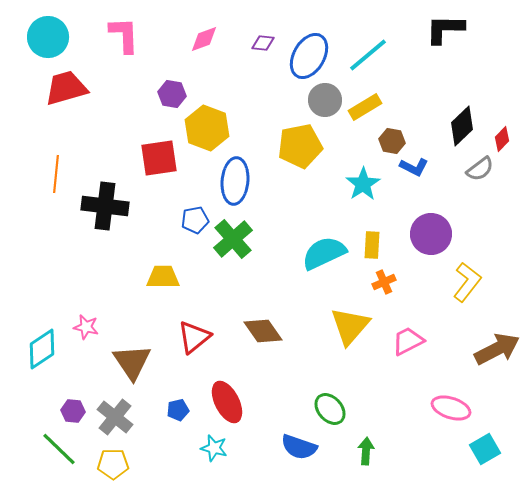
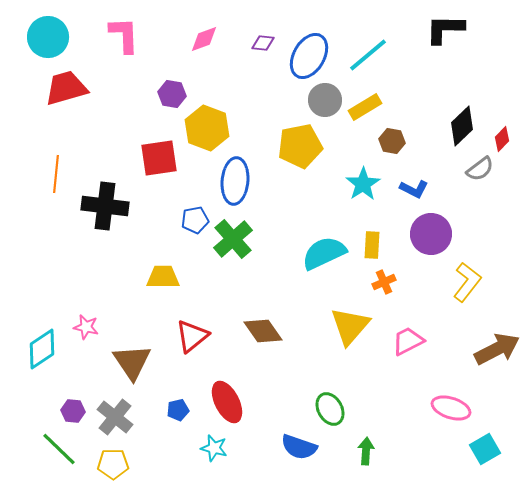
blue L-shape at (414, 167): moved 22 px down
red triangle at (194, 337): moved 2 px left, 1 px up
green ellipse at (330, 409): rotated 12 degrees clockwise
